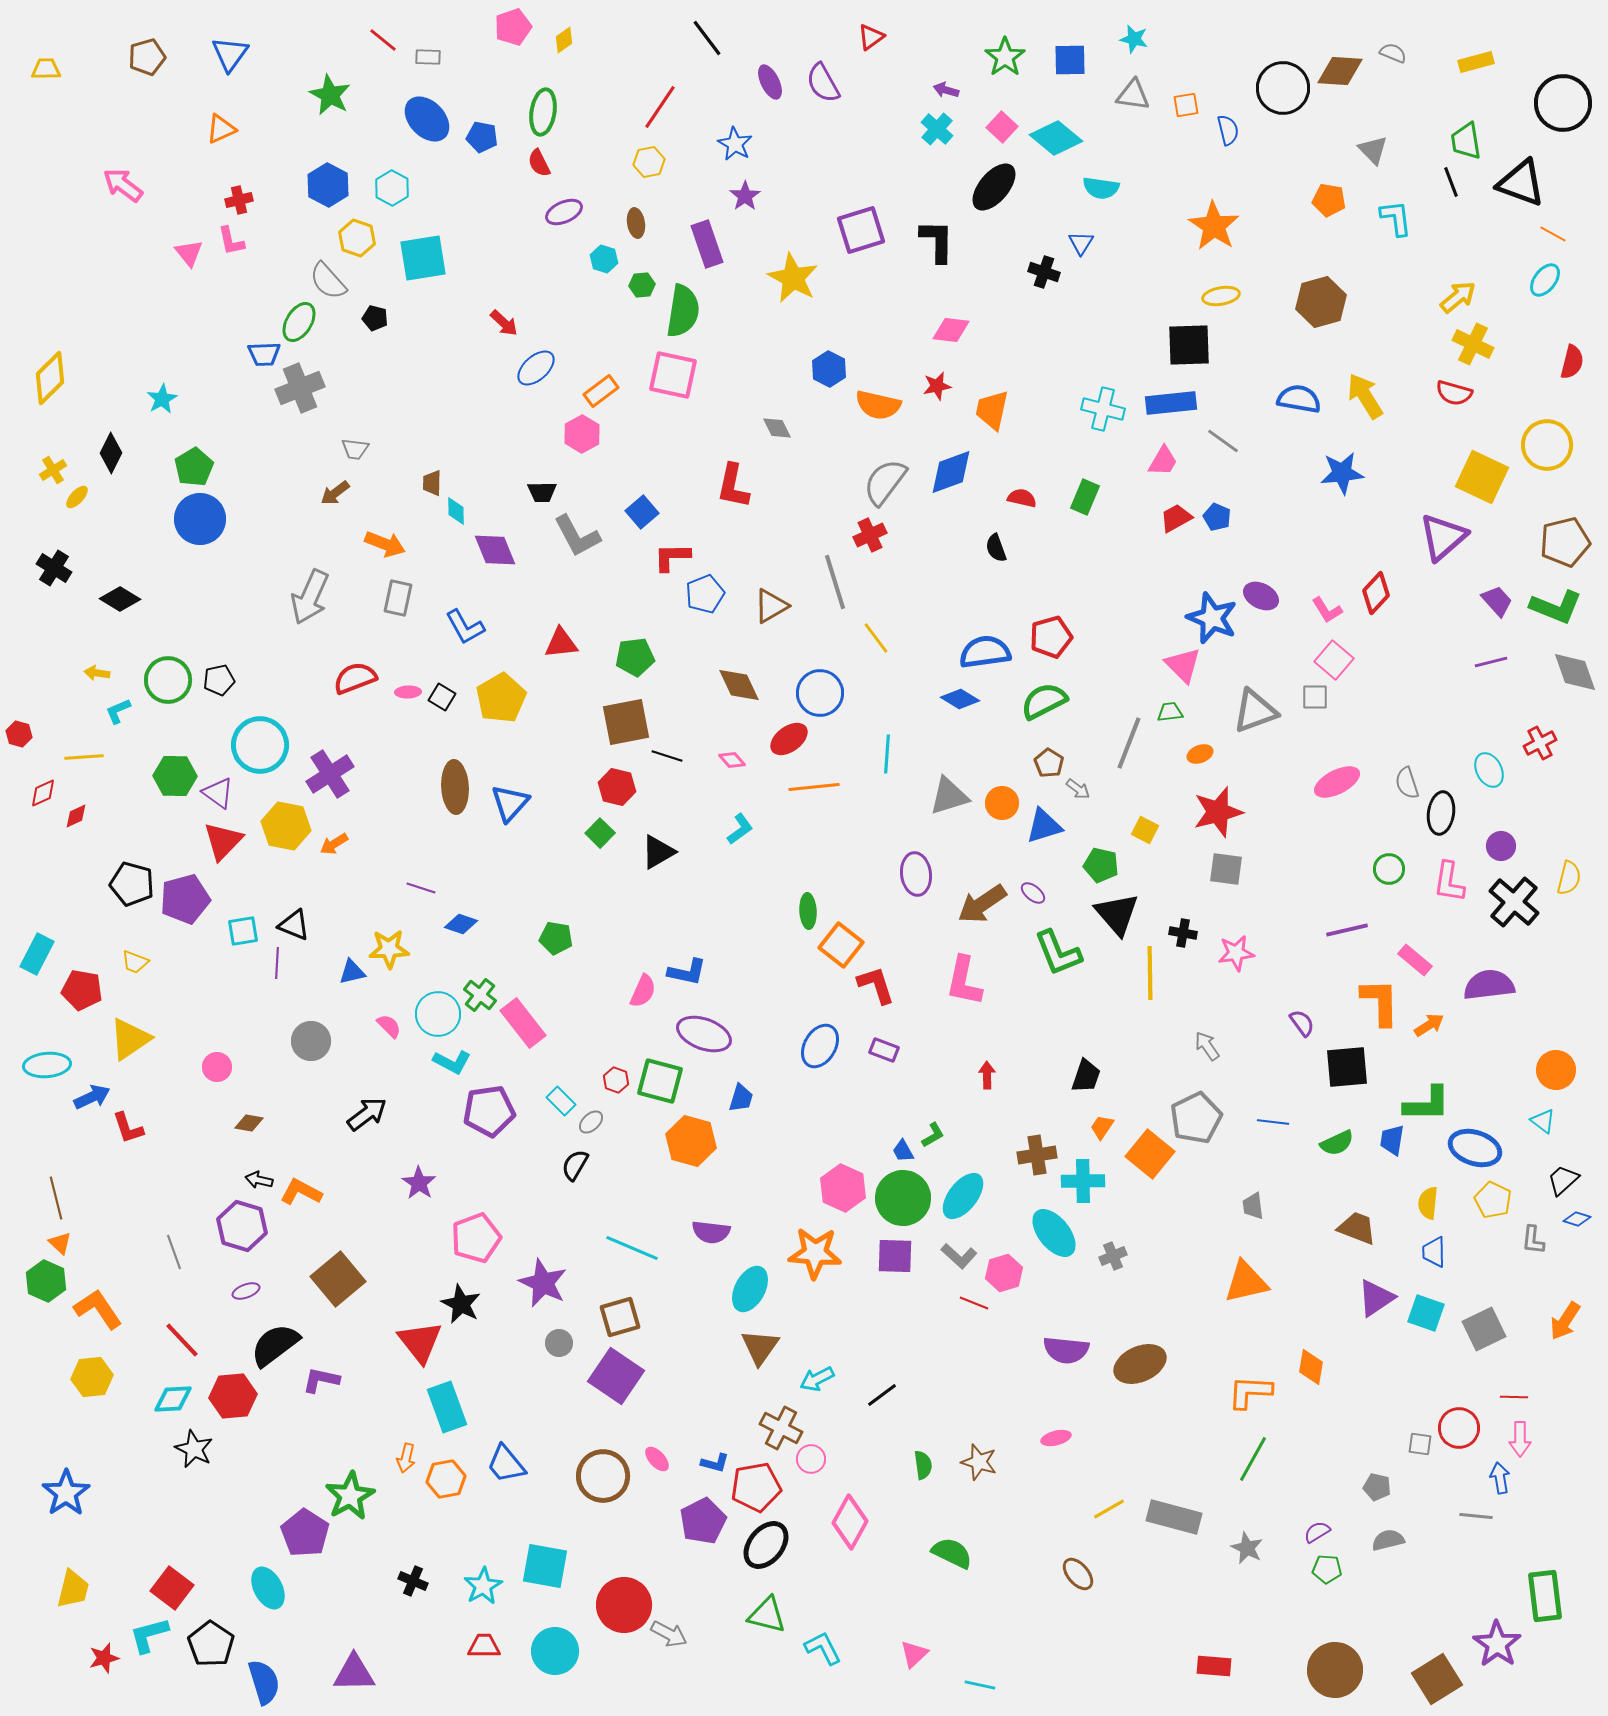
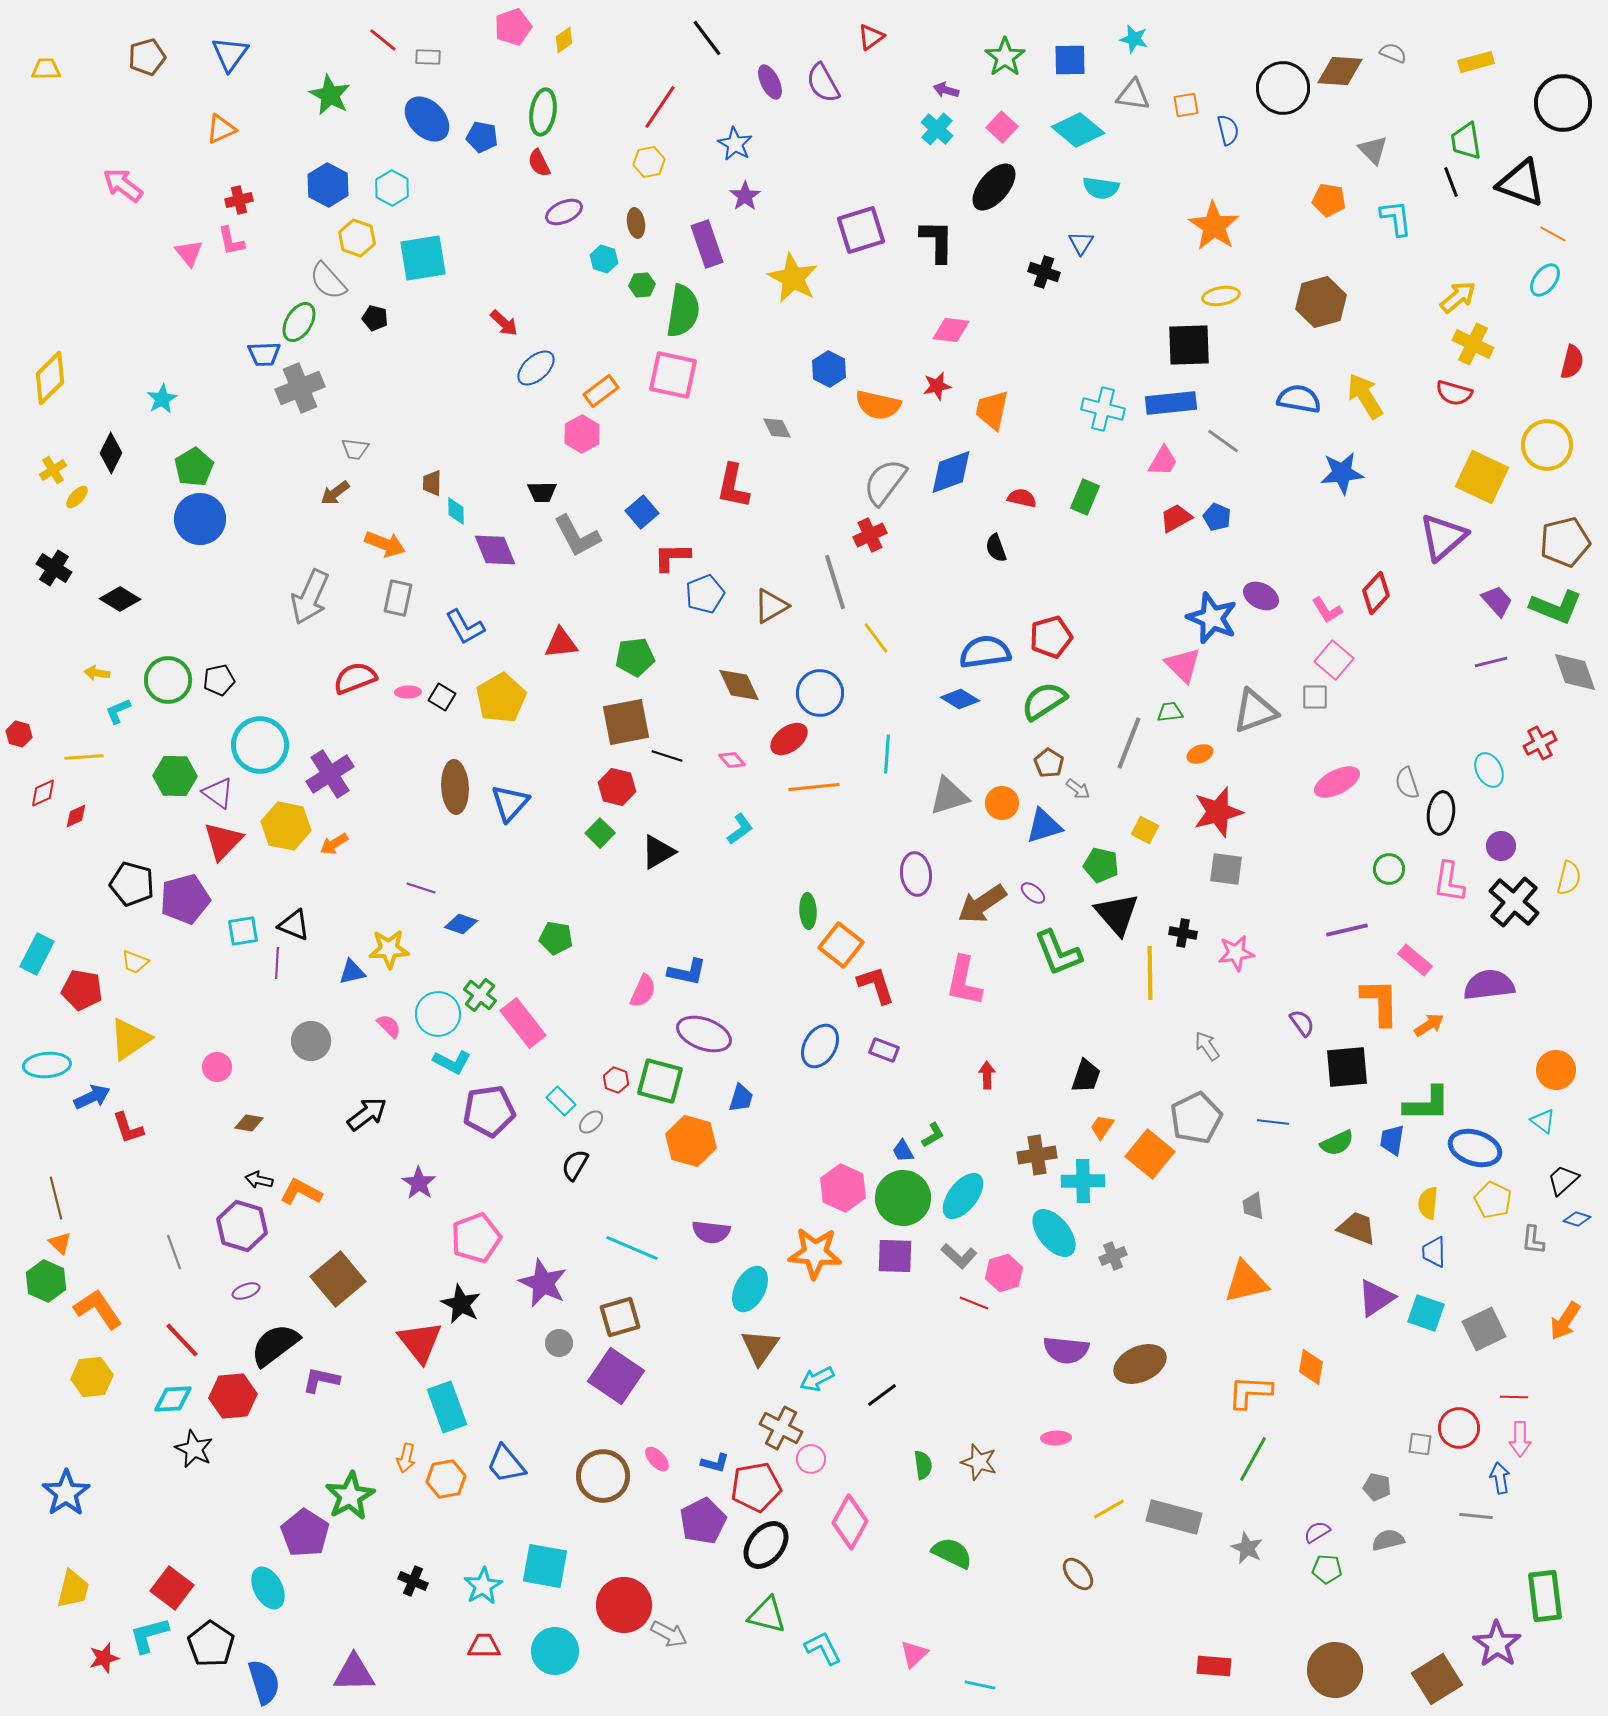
cyan diamond at (1056, 138): moved 22 px right, 8 px up
green semicircle at (1044, 701): rotated 6 degrees counterclockwise
pink ellipse at (1056, 1438): rotated 12 degrees clockwise
